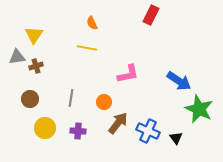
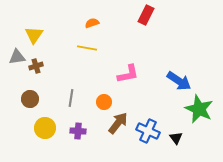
red rectangle: moved 5 px left
orange semicircle: rotated 96 degrees clockwise
